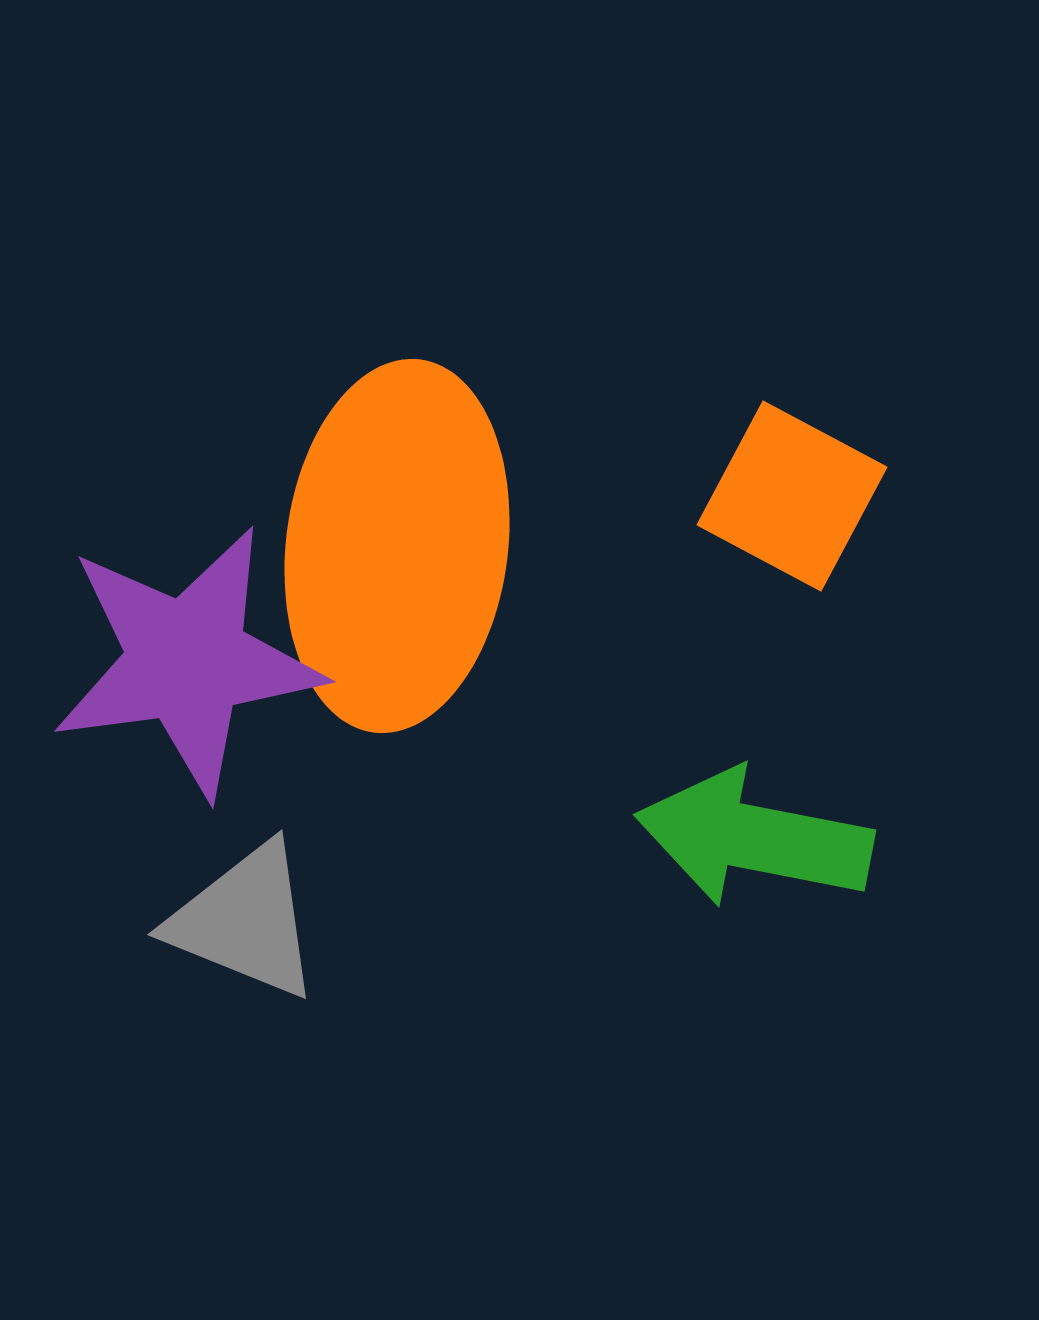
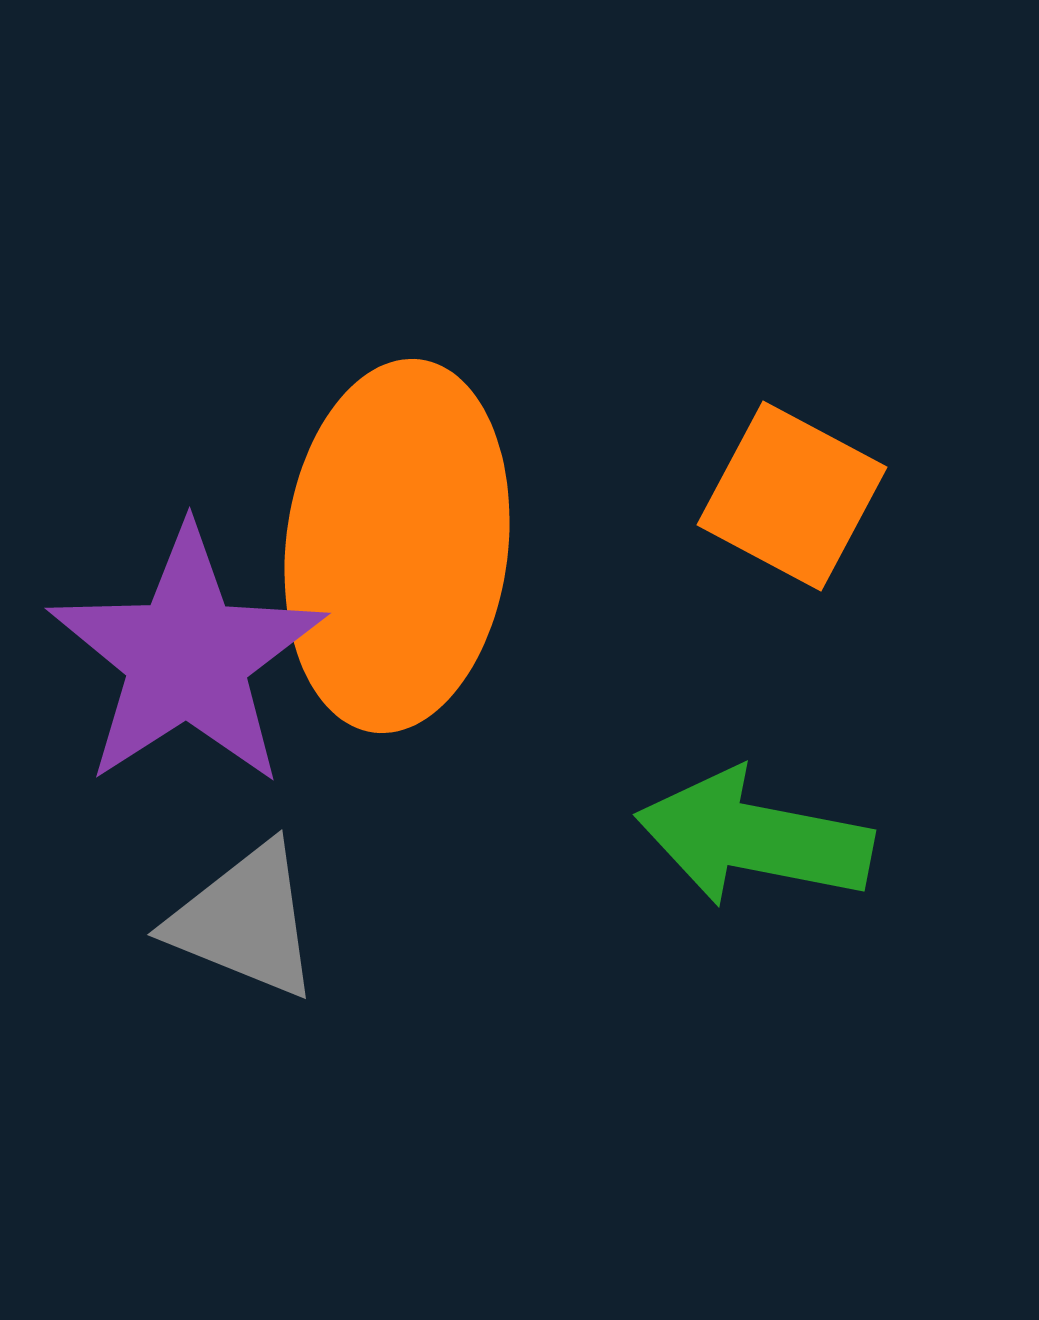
purple star: moved 4 px up; rotated 25 degrees counterclockwise
